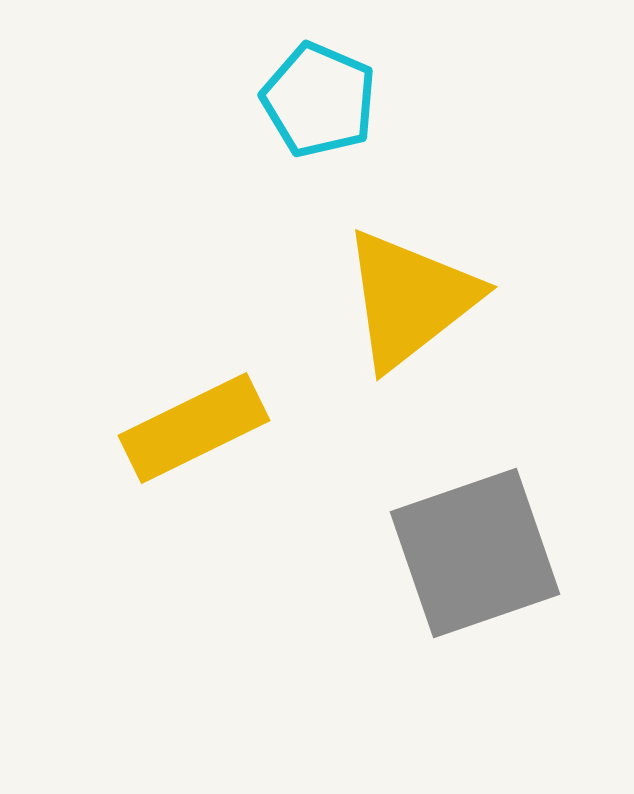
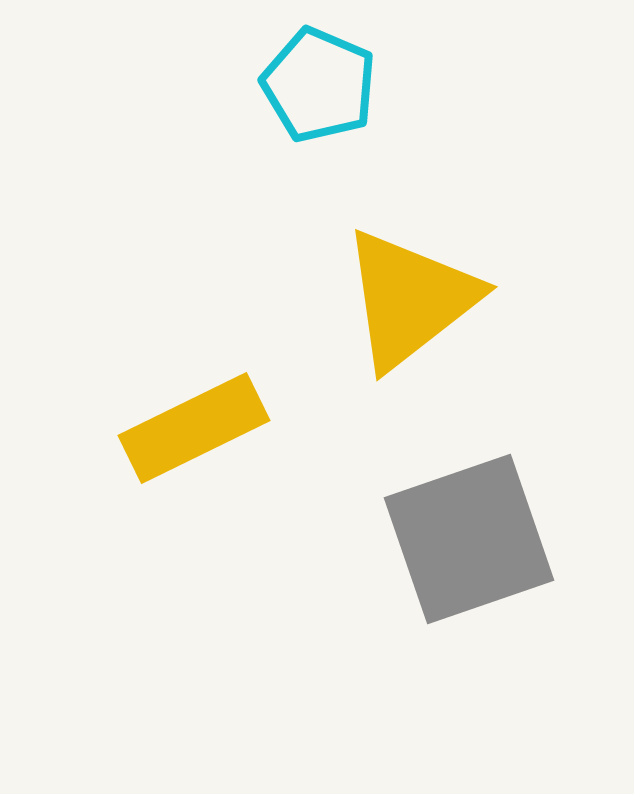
cyan pentagon: moved 15 px up
gray square: moved 6 px left, 14 px up
